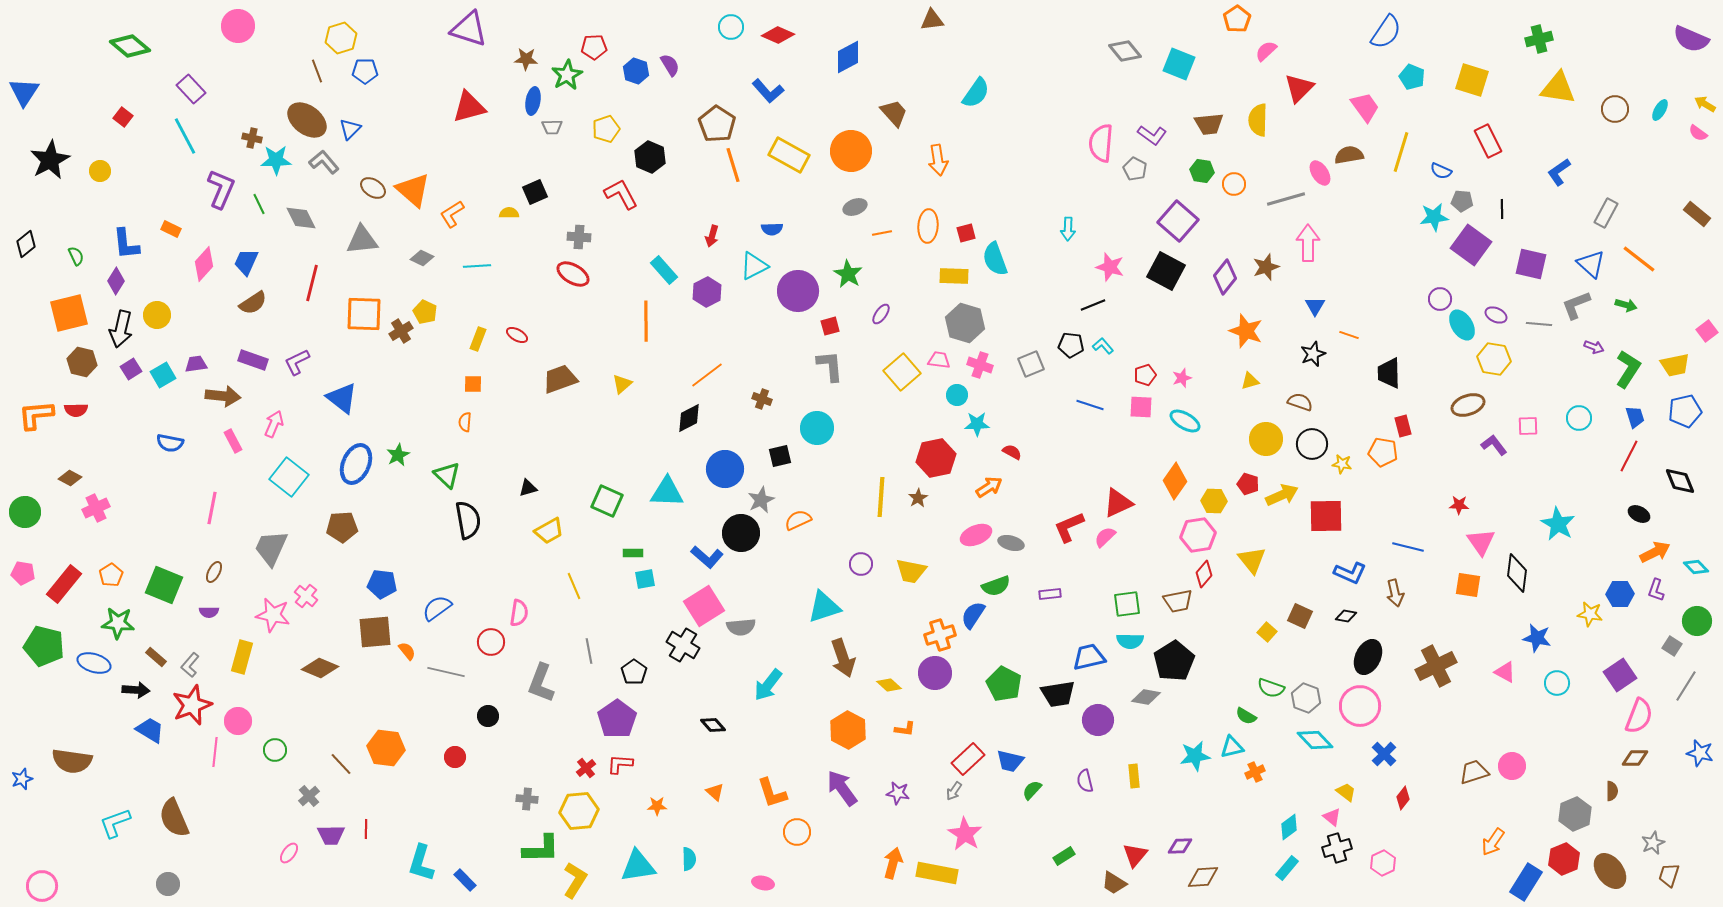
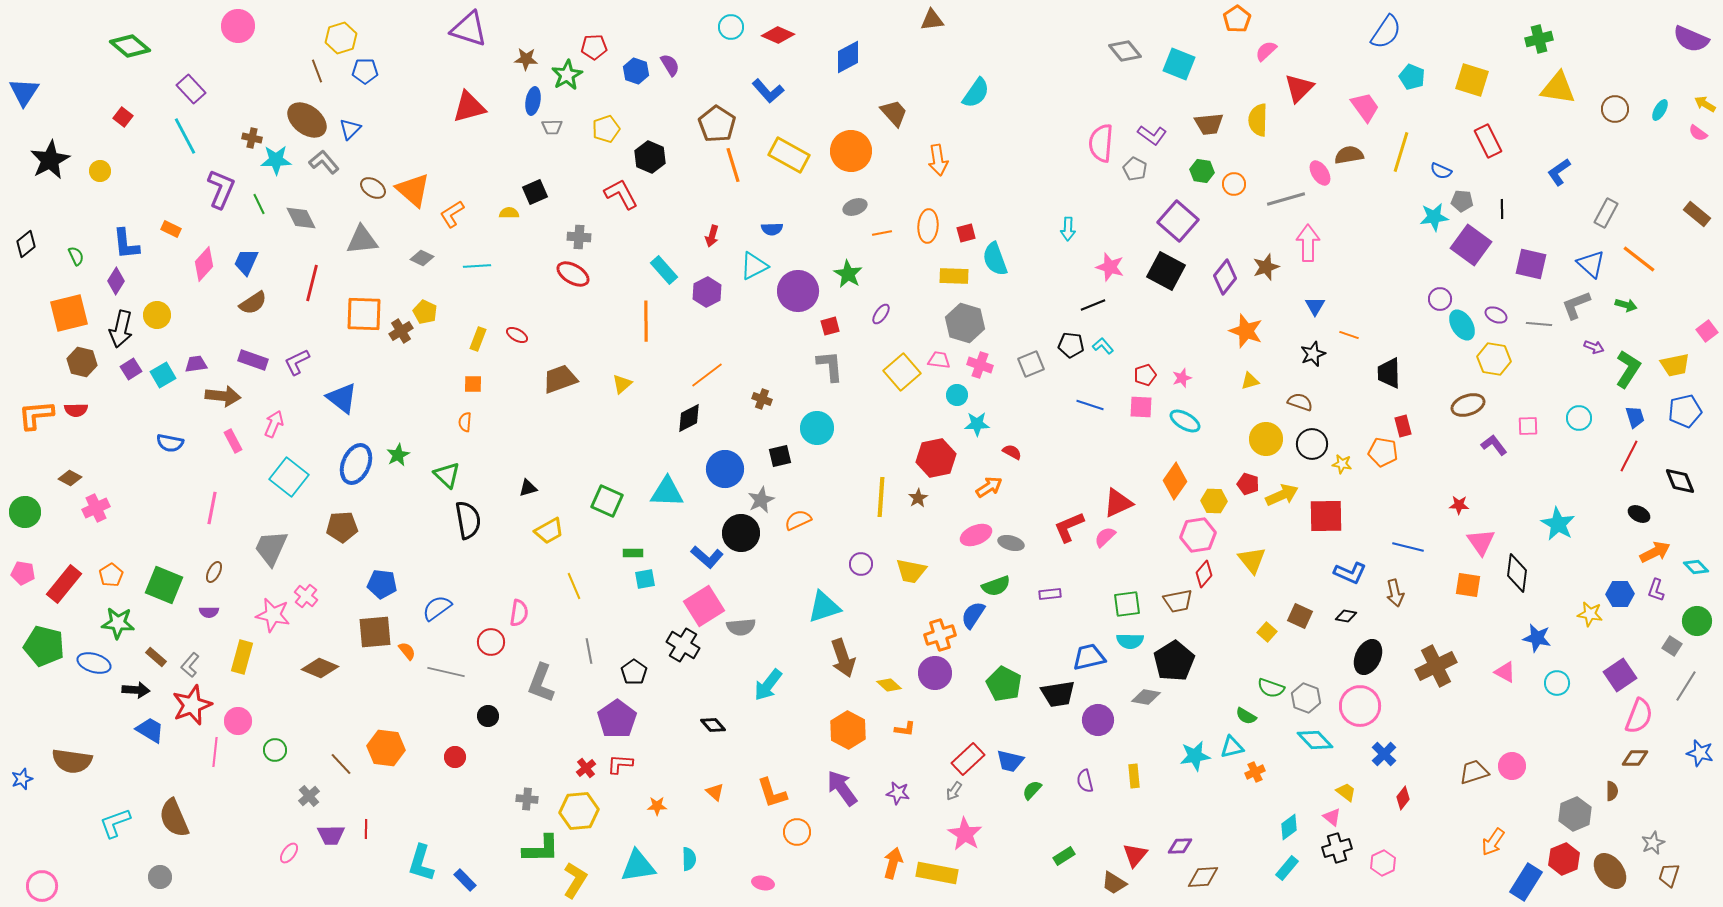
gray circle at (168, 884): moved 8 px left, 7 px up
